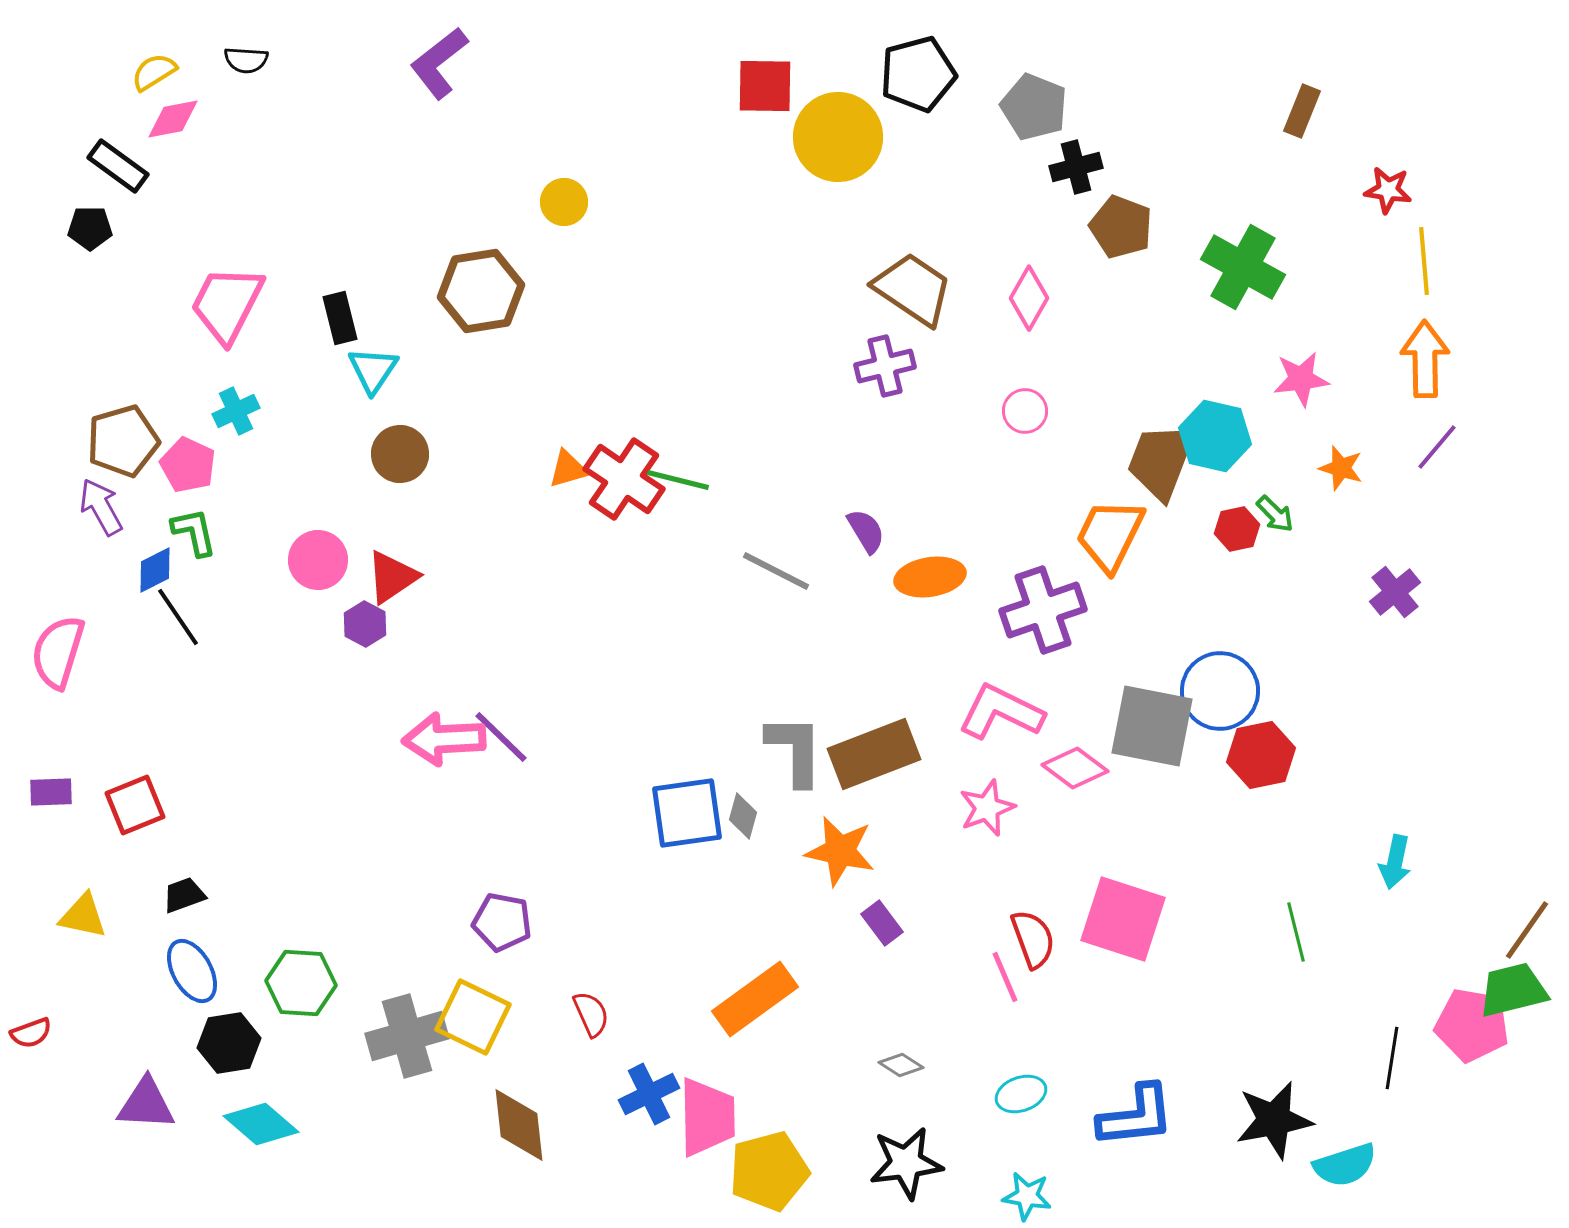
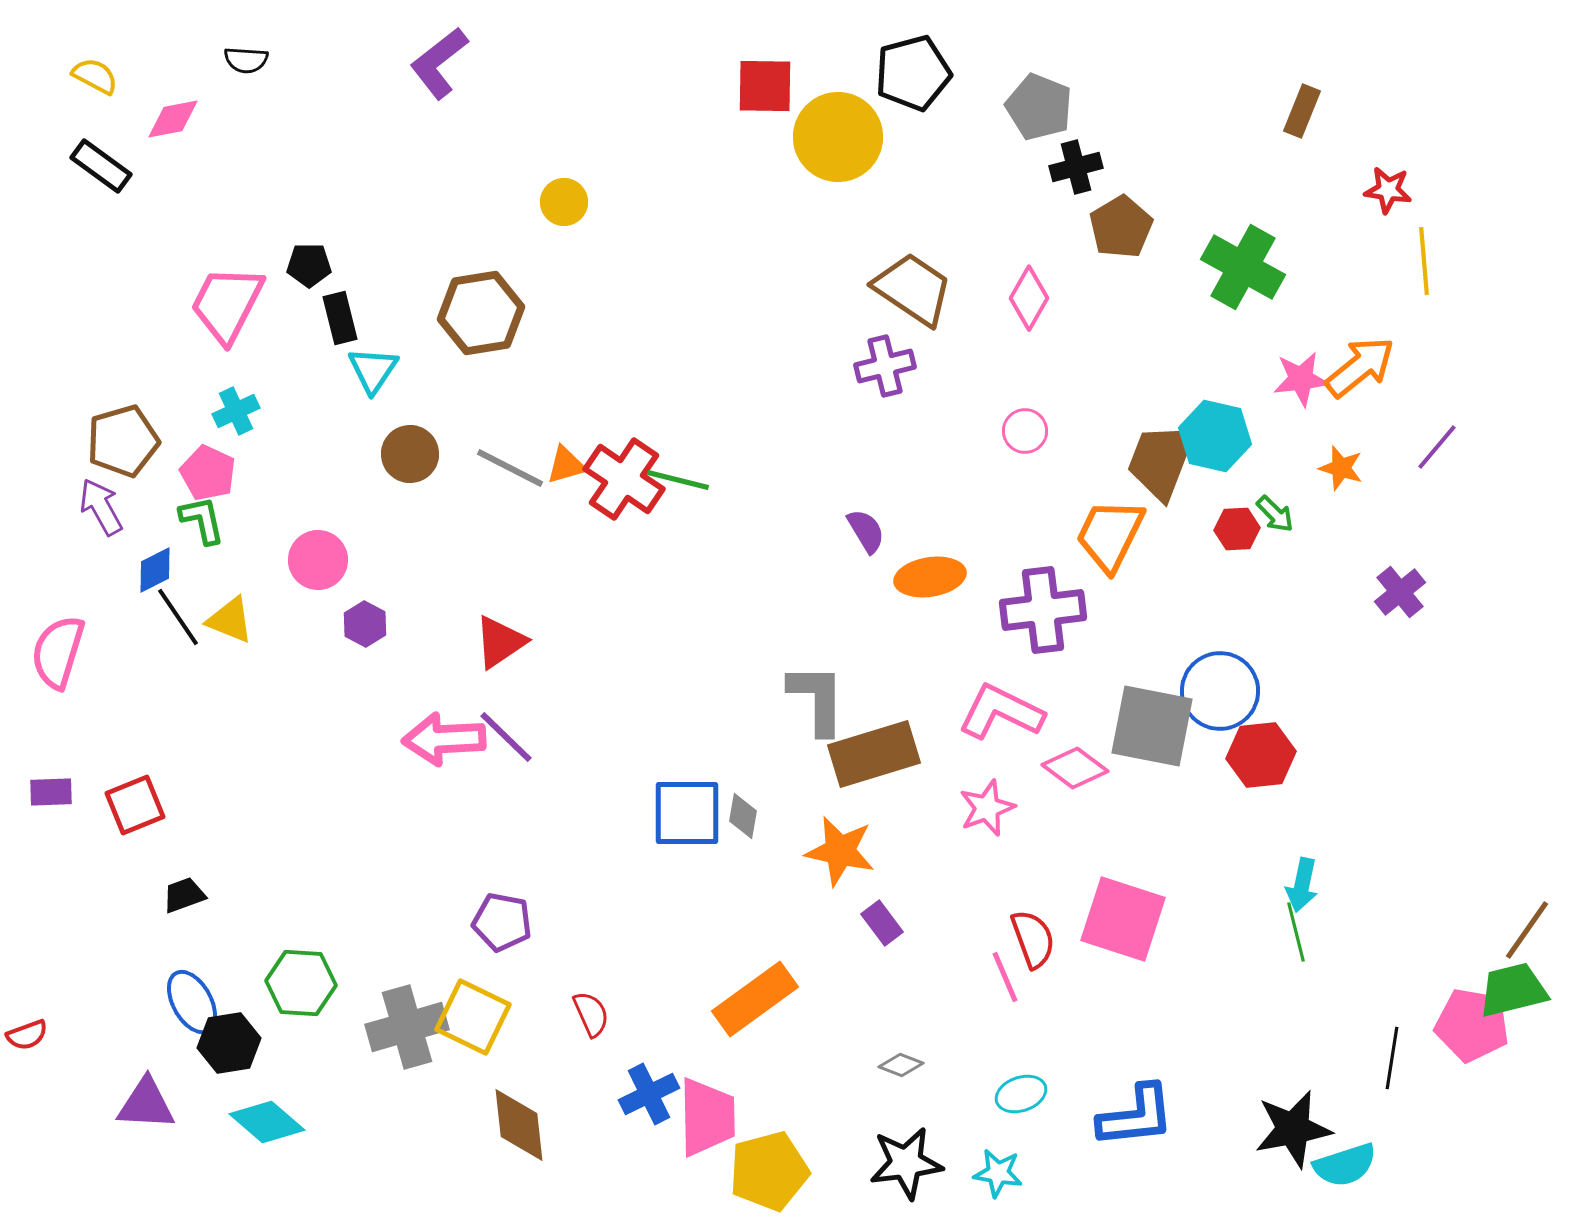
yellow semicircle at (154, 72): moved 59 px left, 4 px down; rotated 60 degrees clockwise
black pentagon at (918, 74): moved 5 px left, 1 px up
gray pentagon at (1034, 107): moved 5 px right
black rectangle at (118, 166): moved 17 px left
brown pentagon at (1121, 227): rotated 20 degrees clockwise
black pentagon at (90, 228): moved 219 px right, 37 px down
brown hexagon at (481, 291): moved 22 px down
orange arrow at (1425, 359): moved 65 px left, 8 px down; rotated 52 degrees clockwise
pink circle at (1025, 411): moved 20 px down
brown circle at (400, 454): moved 10 px right
pink pentagon at (188, 465): moved 20 px right, 8 px down
orange triangle at (568, 469): moved 2 px left, 4 px up
red hexagon at (1237, 529): rotated 9 degrees clockwise
green L-shape at (194, 532): moved 8 px right, 12 px up
gray line at (776, 571): moved 266 px left, 103 px up
red triangle at (392, 577): moved 108 px right, 65 px down
purple cross at (1395, 592): moved 5 px right
purple cross at (1043, 610): rotated 12 degrees clockwise
purple line at (501, 737): moved 5 px right
gray L-shape at (795, 750): moved 22 px right, 51 px up
brown rectangle at (874, 754): rotated 4 degrees clockwise
red hexagon at (1261, 755): rotated 6 degrees clockwise
blue square at (687, 813): rotated 8 degrees clockwise
gray diamond at (743, 816): rotated 6 degrees counterclockwise
cyan arrow at (1395, 862): moved 93 px left, 23 px down
yellow triangle at (83, 916): moved 147 px right, 296 px up; rotated 10 degrees clockwise
blue ellipse at (192, 971): moved 31 px down
red semicircle at (31, 1033): moved 4 px left, 2 px down
gray cross at (407, 1036): moved 9 px up
gray diamond at (901, 1065): rotated 12 degrees counterclockwise
black star at (1274, 1120): moved 19 px right, 9 px down
cyan diamond at (261, 1124): moved 6 px right, 2 px up
cyan star at (1027, 1196): moved 29 px left, 23 px up
